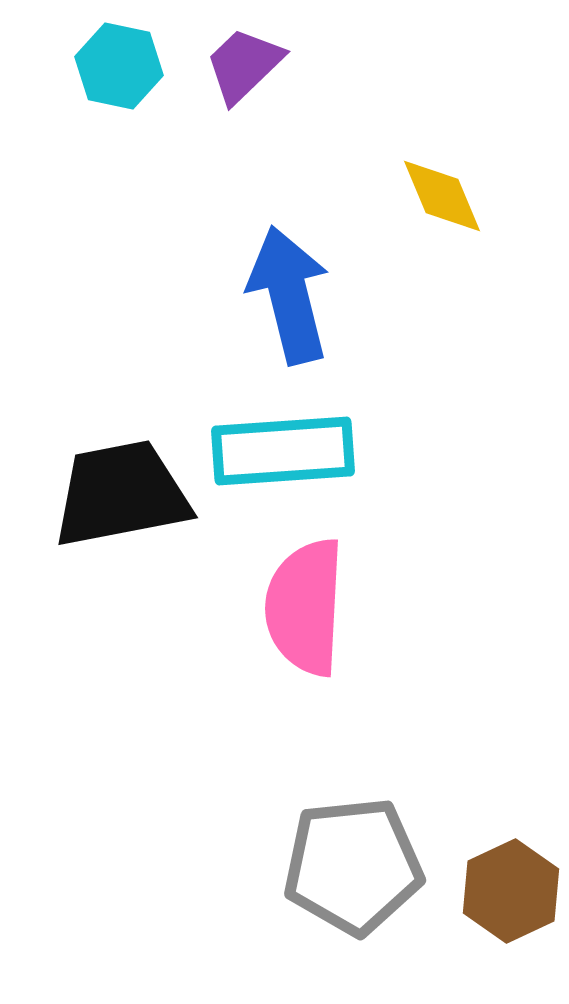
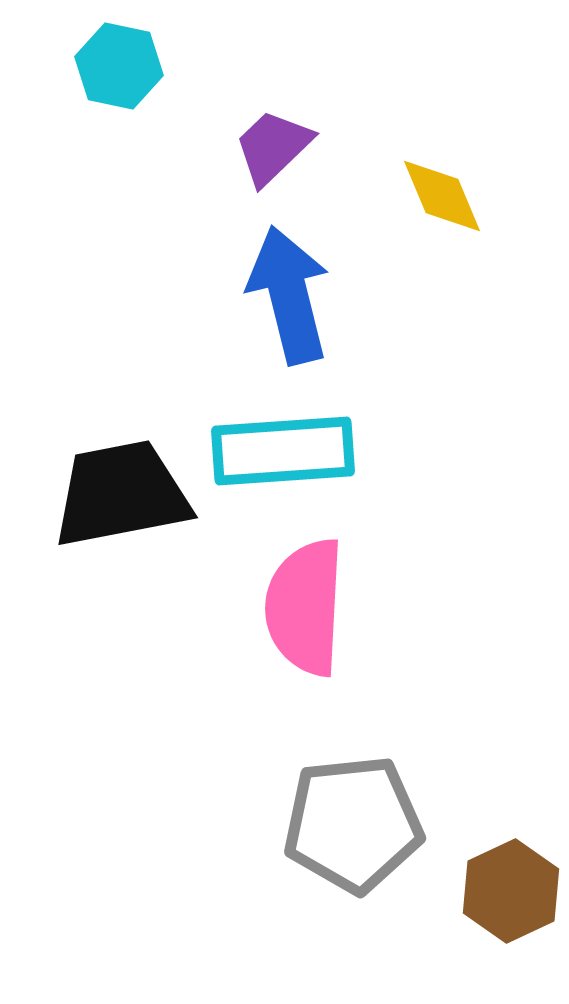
purple trapezoid: moved 29 px right, 82 px down
gray pentagon: moved 42 px up
